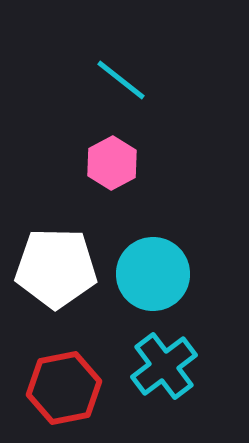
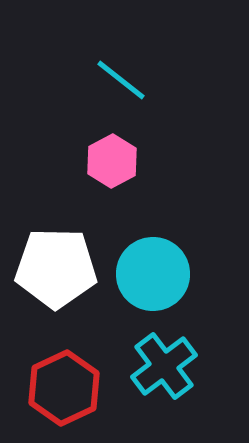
pink hexagon: moved 2 px up
red hexagon: rotated 14 degrees counterclockwise
